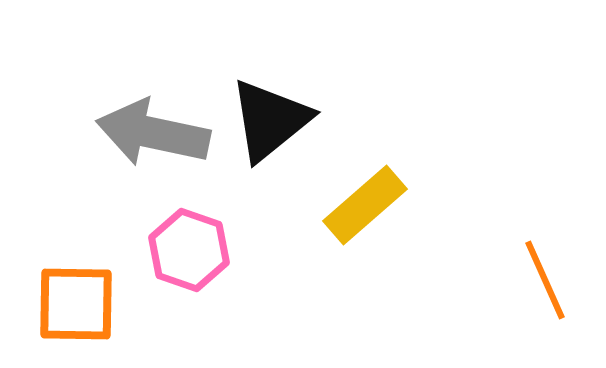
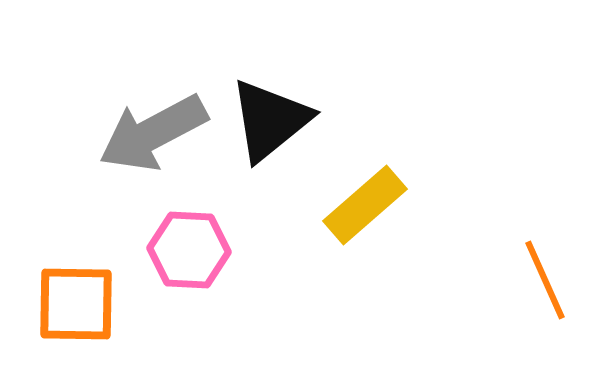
gray arrow: rotated 40 degrees counterclockwise
pink hexagon: rotated 16 degrees counterclockwise
